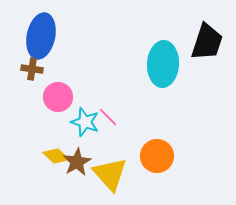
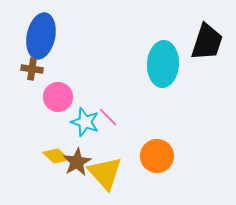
yellow triangle: moved 5 px left, 1 px up
